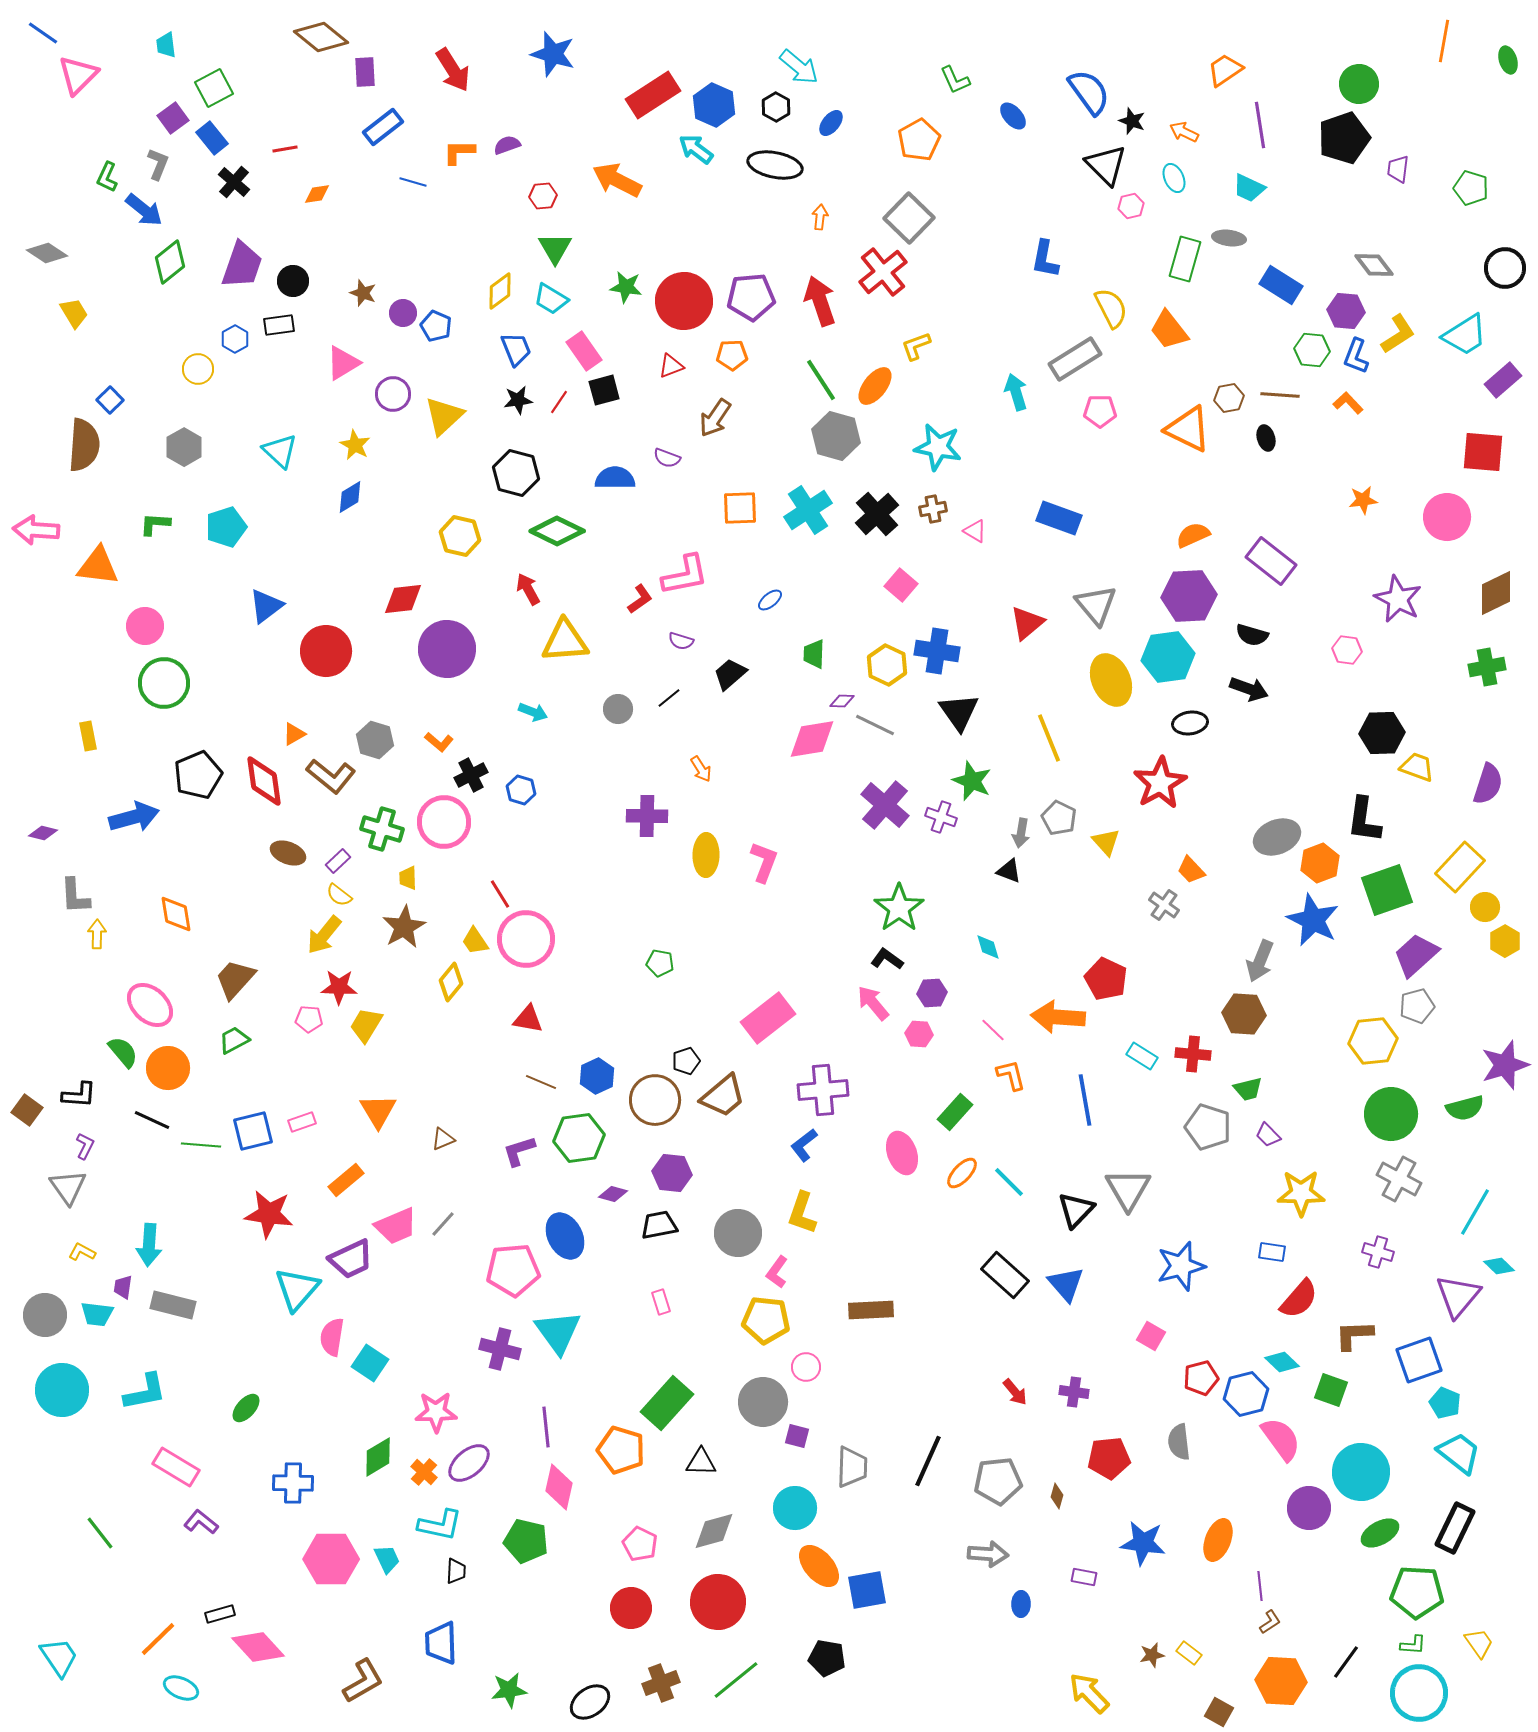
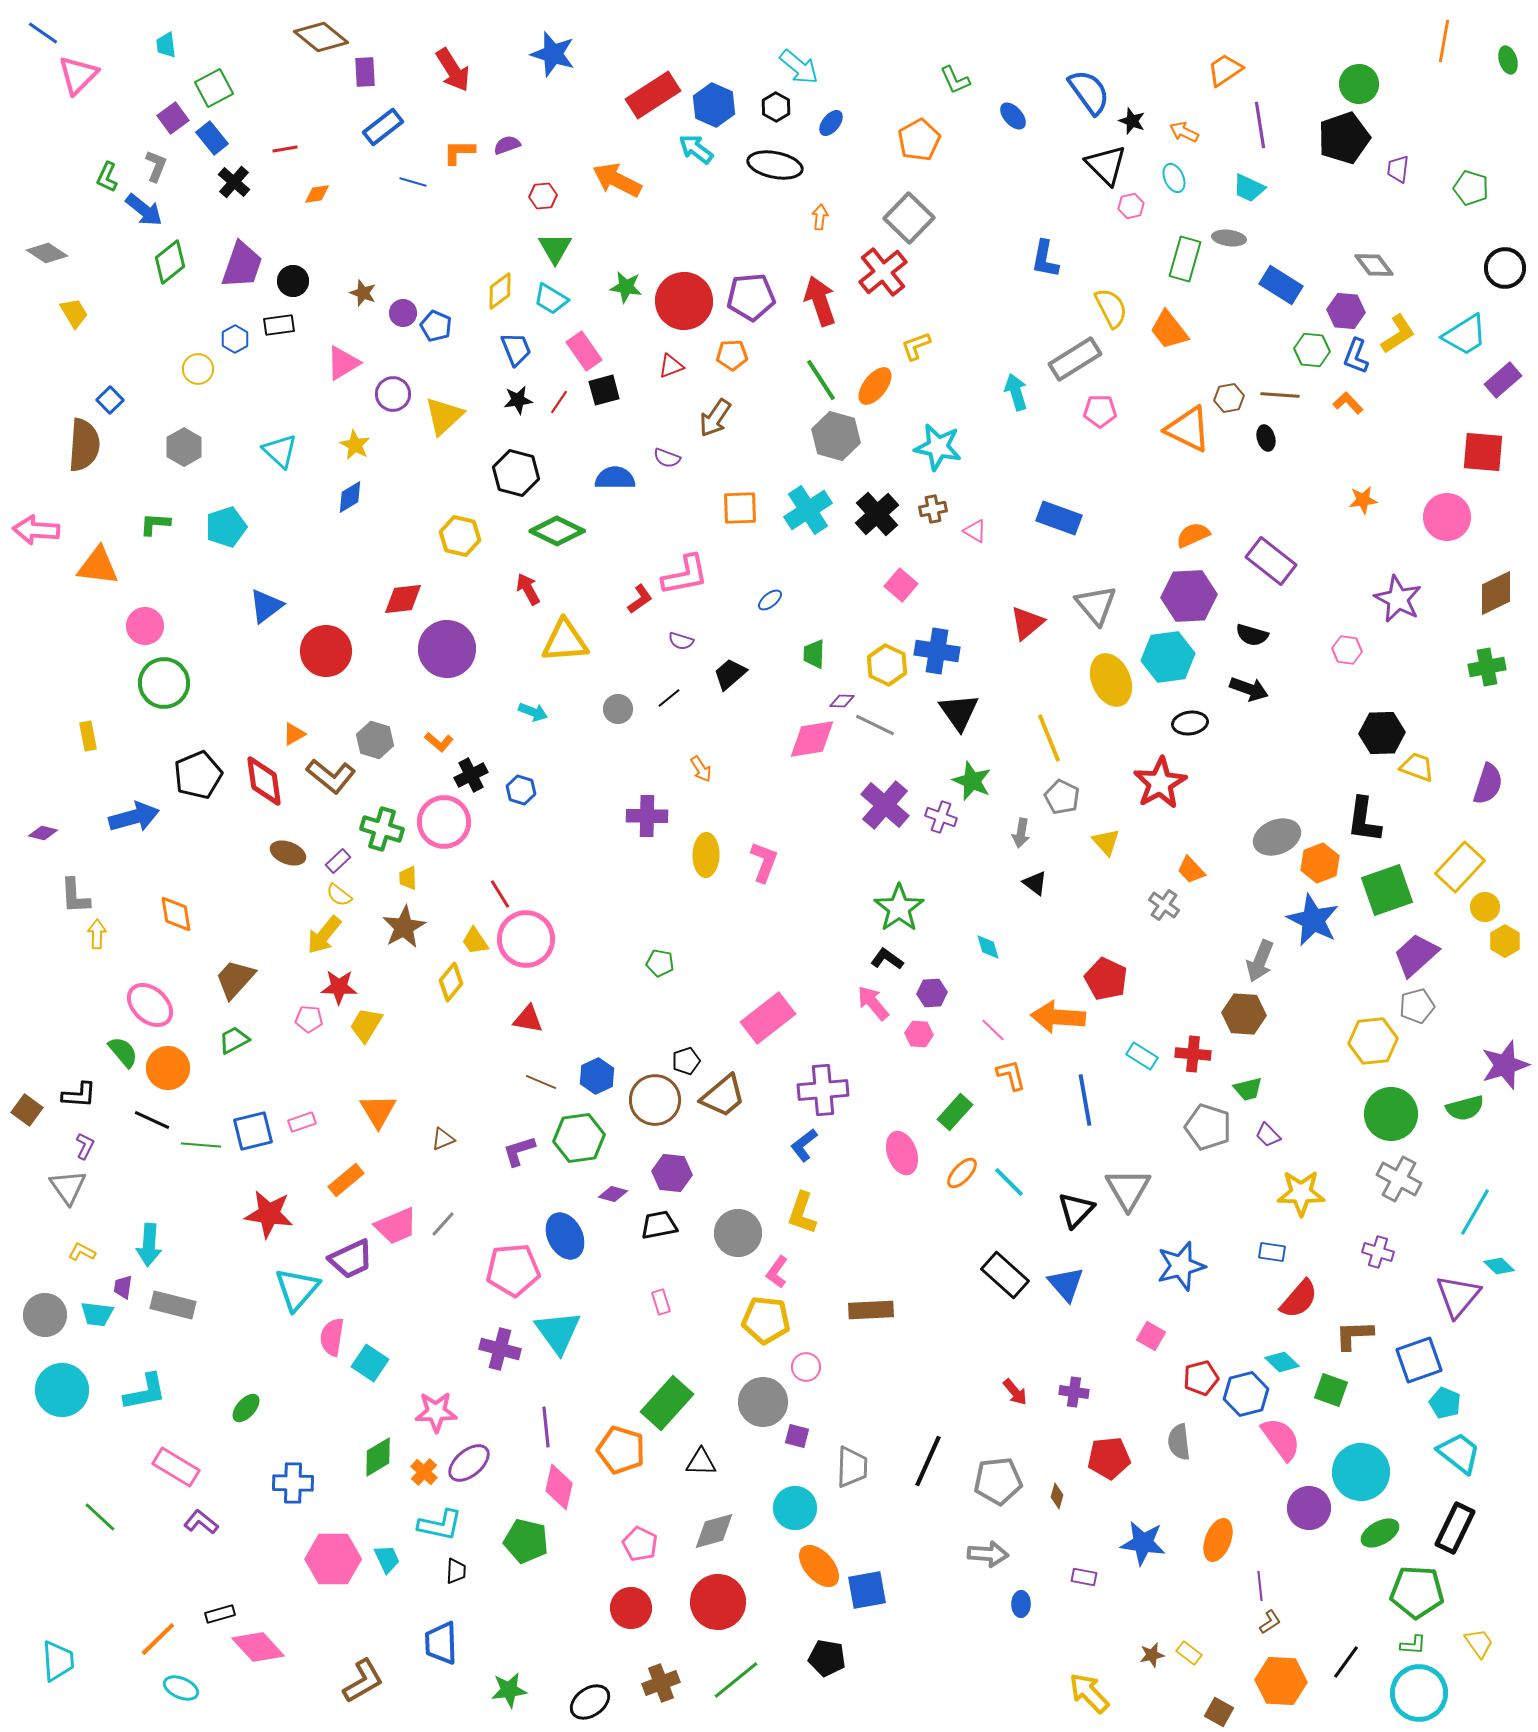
gray L-shape at (158, 164): moved 2 px left, 2 px down
gray pentagon at (1059, 818): moved 3 px right, 21 px up
black triangle at (1009, 871): moved 26 px right, 12 px down; rotated 16 degrees clockwise
green line at (100, 1533): moved 16 px up; rotated 9 degrees counterclockwise
pink hexagon at (331, 1559): moved 2 px right
cyan trapezoid at (59, 1657): moved 1 px left, 4 px down; rotated 30 degrees clockwise
